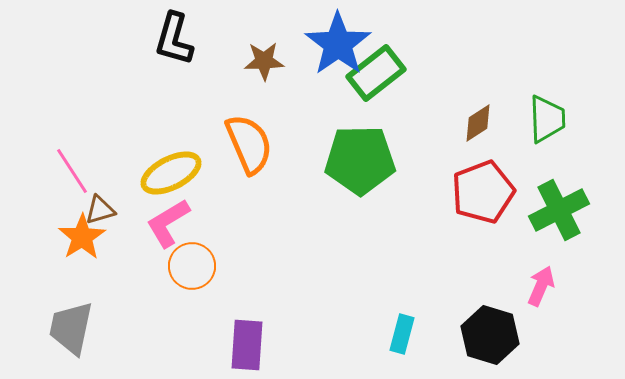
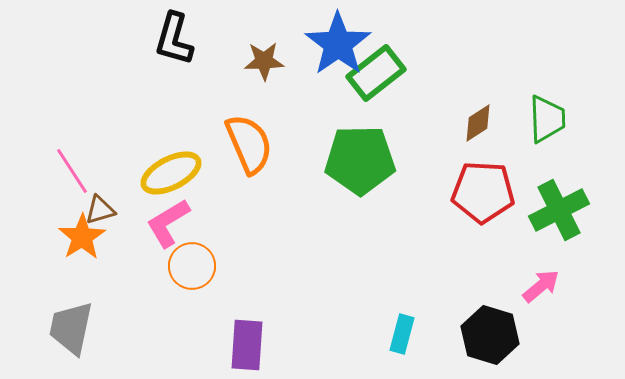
red pentagon: rotated 24 degrees clockwise
pink arrow: rotated 27 degrees clockwise
